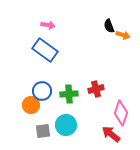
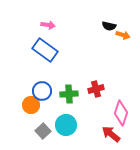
black semicircle: rotated 56 degrees counterclockwise
gray square: rotated 35 degrees counterclockwise
